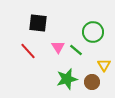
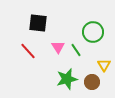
green line: rotated 16 degrees clockwise
